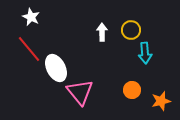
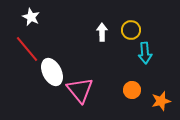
red line: moved 2 px left
white ellipse: moved 4 px left, 4 px down
pink triangle: moved 2 px up
